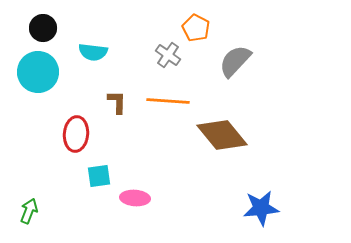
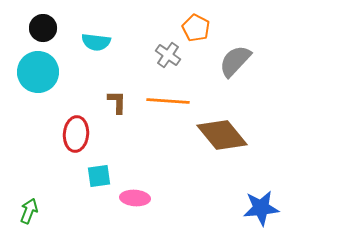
cyan semicircle: moved 3 px right, 10 px up
